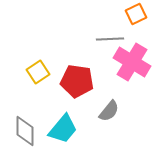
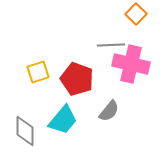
orange square: rotated 20 degrees counterclockwise
gray line: moved 1 px right, 6 px down
pink cross: moved 1 px left, 2 px down; rotated 18 degrees counterclockwise
yellow square: rotated 15 degrees clockwise
red pentagon: moved 2 px up; rotated 12 degrees clockwise
cyan trapezoid: moved 9 px up
